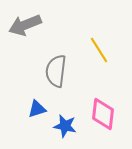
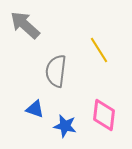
gray arrow: rotated 64 degrees clockwise
blue triangle: moved 2 px left; rotated 36 degrees clockwise
pink diamond: moved 1 px right, 1 px down
